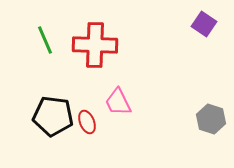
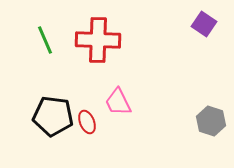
red cross: moved 3 px right, 5 px up
gray hexagon: moved 2 px down
